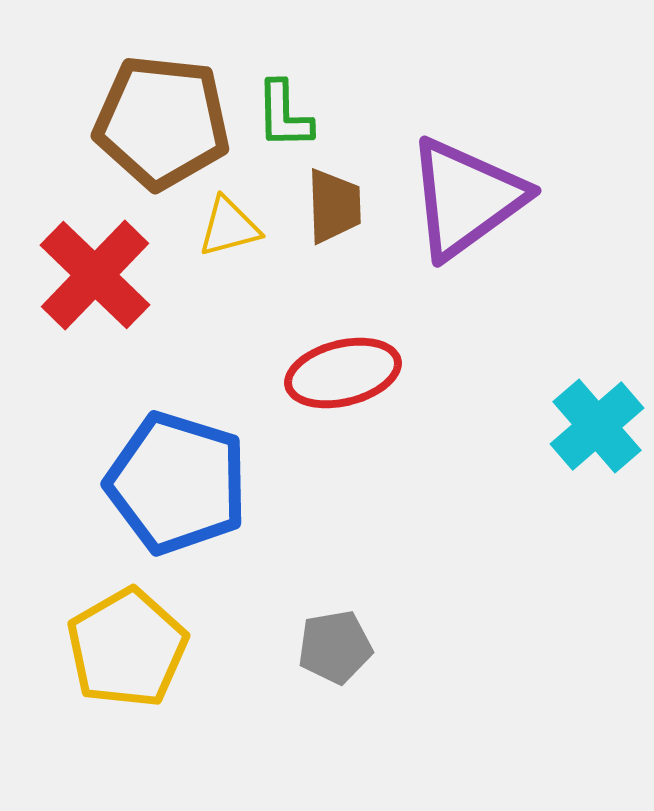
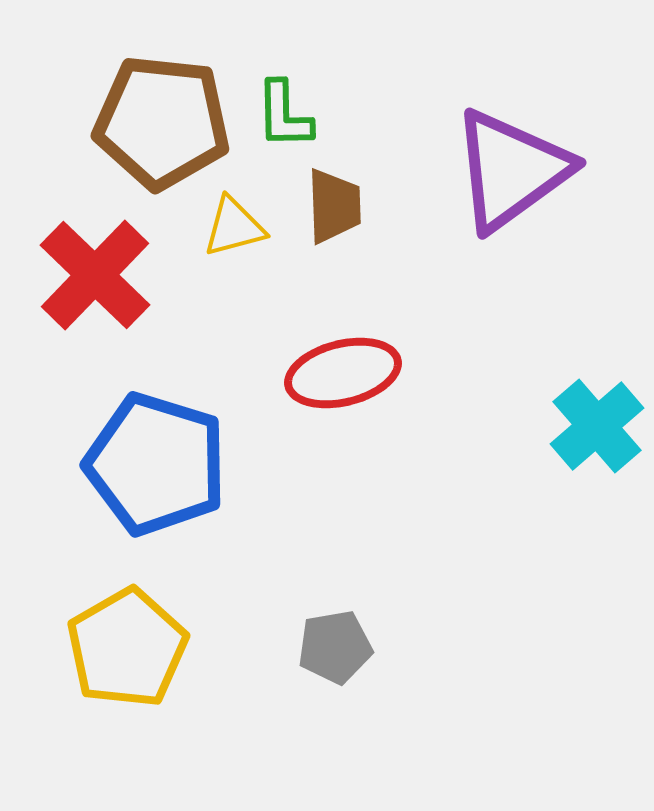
purple triangle: moved 45 px right, 28 px up
yellow triangle: moved 5 px right
blue pentagon: moved 21 px left, 19 px up
